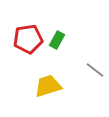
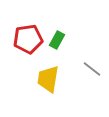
gray line: moved 3 px left, 1 px up
yellow trapezoid: moved 7 px up; rotated 64 degrees counterclockwise
